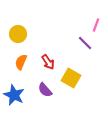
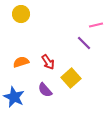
pink line: rotated 56 degrees clockwise
yellow circle: moved 3 px right, 20 px up
purple line: moved 1 px left
orange semicircle: rotated 49 degrees clockwise
yellow square: rotated 18 degrees clockwise
blue star: moved 2 px down
